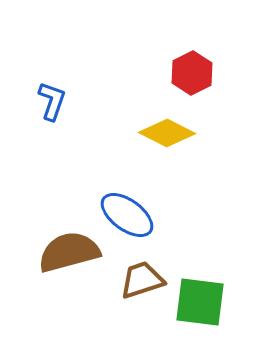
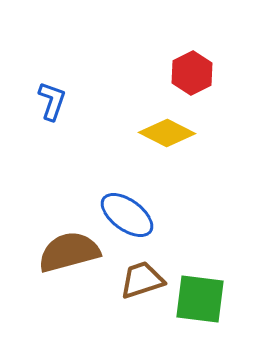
green square: moved 3 px up
